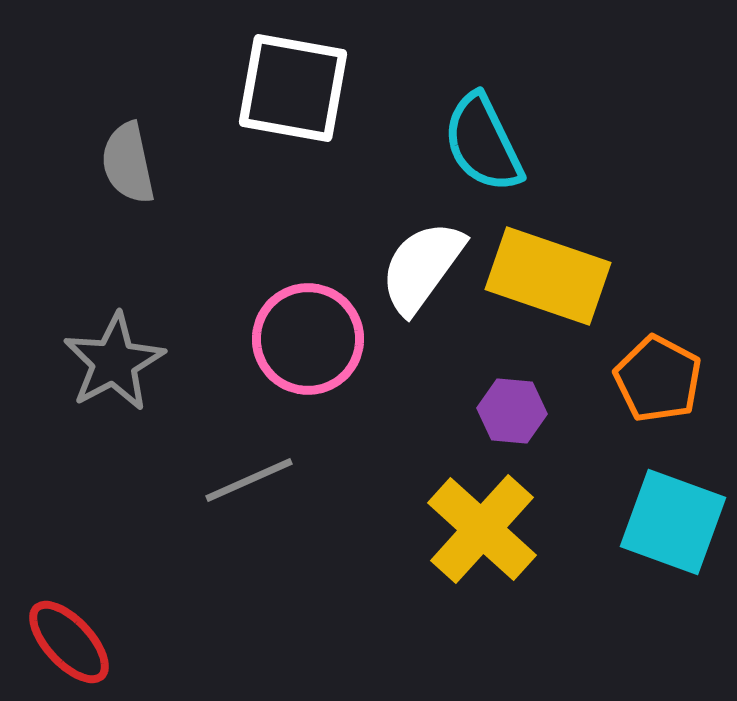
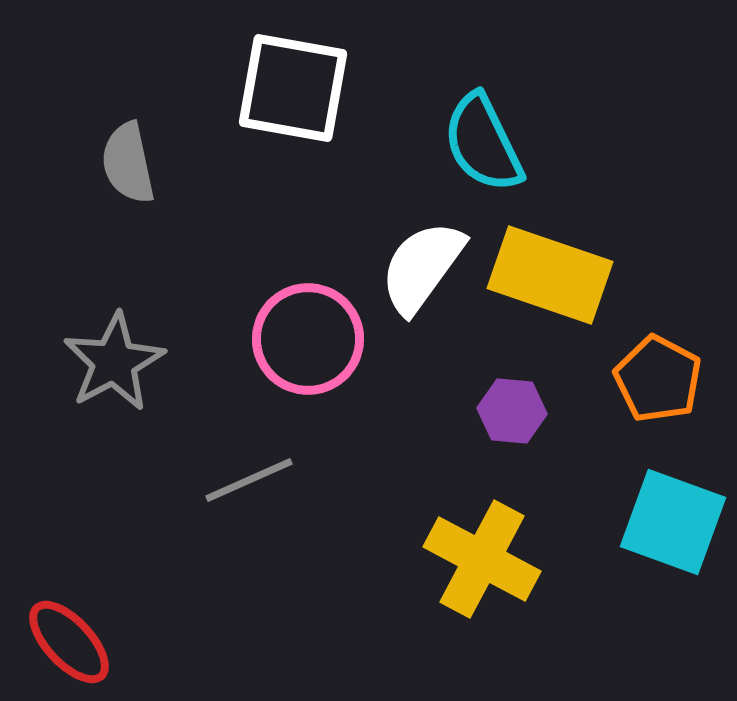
yellow rectangle: moved 2 px right, 1 px up
yellow cross: moved 30 px down; rotated 14 degrees counterclockwise
